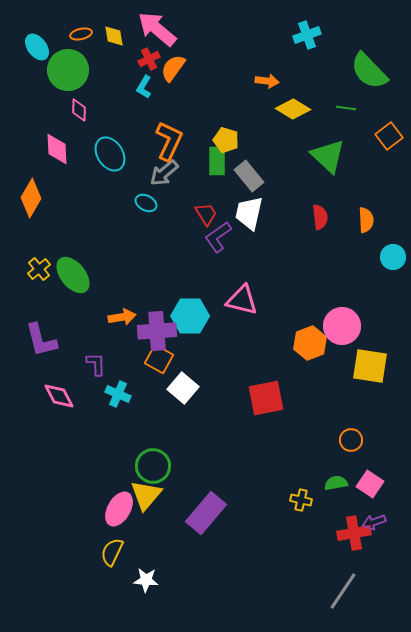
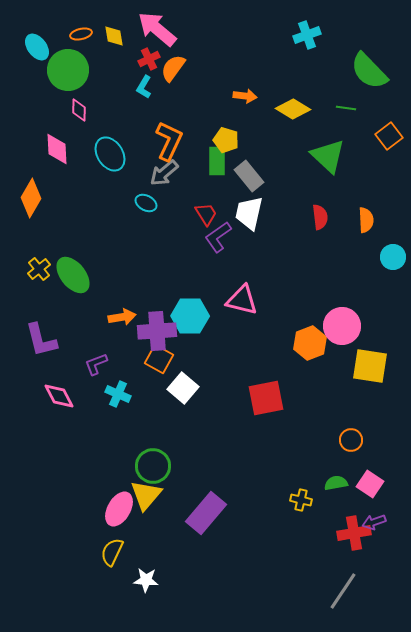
orange arrow at (267, 81): moved 22 px left, 15 px down
purple L-shape at (96, 364): rotated 110 degrees counterclockwise
